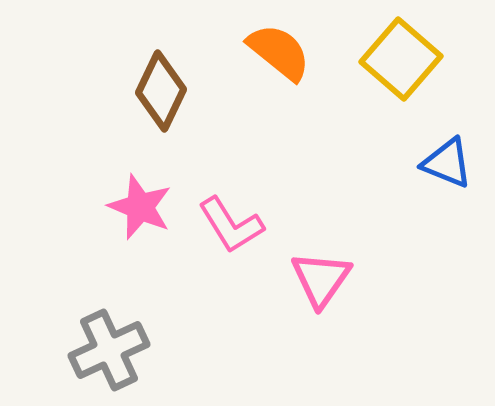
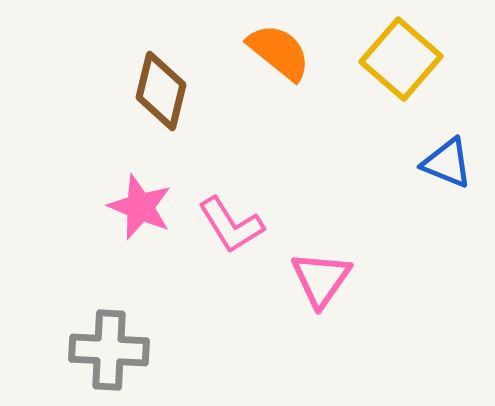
brown diamond: rotated 12 degrees counterclockwise
gray cross: rotated 28 degrees clockwise
